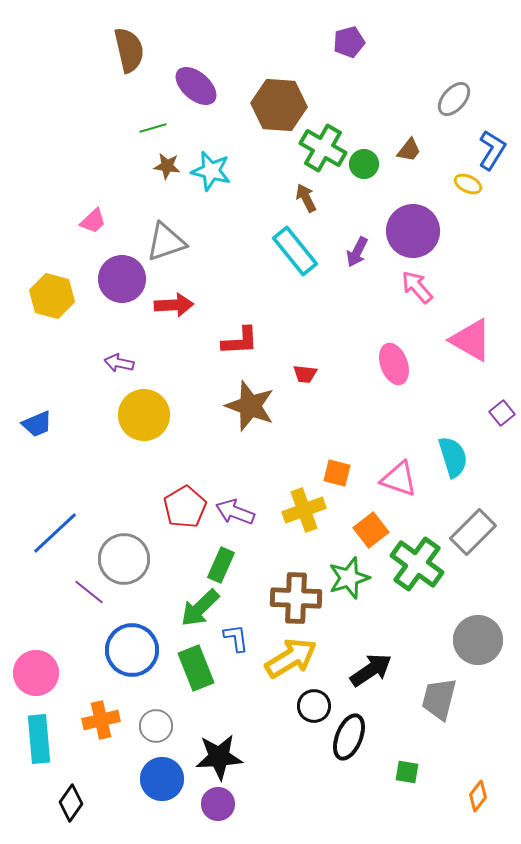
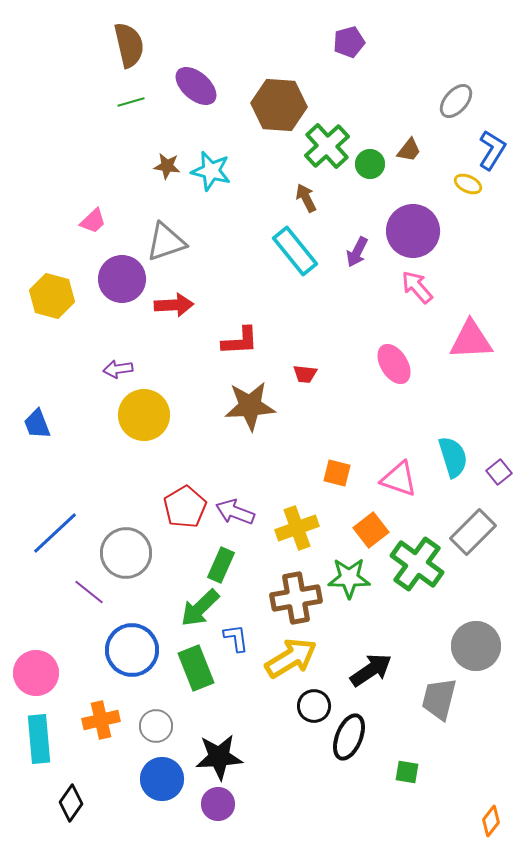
brown semicircle at (129, 50): moved 5 px up
gray ellipse at (454, 99): moved 2 px right, 2 px down
green line at (153, 128): moved 22 px left, 26 px up
green cross at (323, 148): moved 4 px right, 2 px up; rotated 18 degrees clockwise
green circle at (364, 164): moved 6 px right
pink triangle at (471, 340): rotated 33 degrees counterclockwise
purple arrow at (119, 363): moved 1 px left, 6 px down; rotated 20 degrees counterclockwise
pink ellipse at (394, 364): rotated 12 degrees counterclockwise
brown star at (250, 406): rotated 24 degrees counterclockwise
purple square at (502, 413): moved 3 px left, 59 px down
blue trapezoid at (37, 424): rotated 92 degrees clockwise
yellow cross at (304, 510): moved 7 px left, 18 px down
gray circle at (124, 559): moved 2 px right, 6 px up
green star at (349, 578): rotated 18 degrees clockwise
brown cross at (296, 598): rotated 12 degrees counterclockwise
gray circle at (478, 640): moved 2 px left, 6 px down
orange diamond at (478, 796): moved 13 px right, 25 px down
